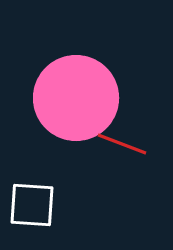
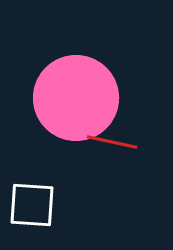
red line: moved 10 px left, 2 px up; rotated 9 degrees counterclockwise
